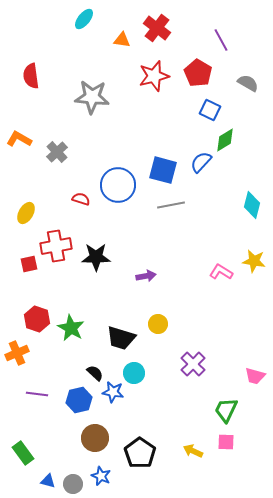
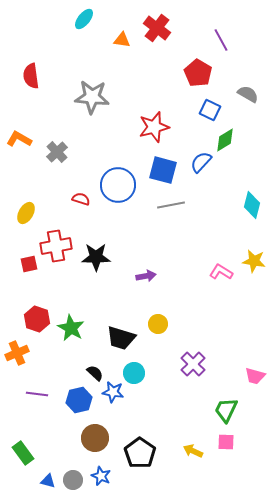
red star at (154, 76): moved 51 px down
gray semicircle at (248, 83): moved 11 px down
gray circle at (73, 484): moved 4 px up
